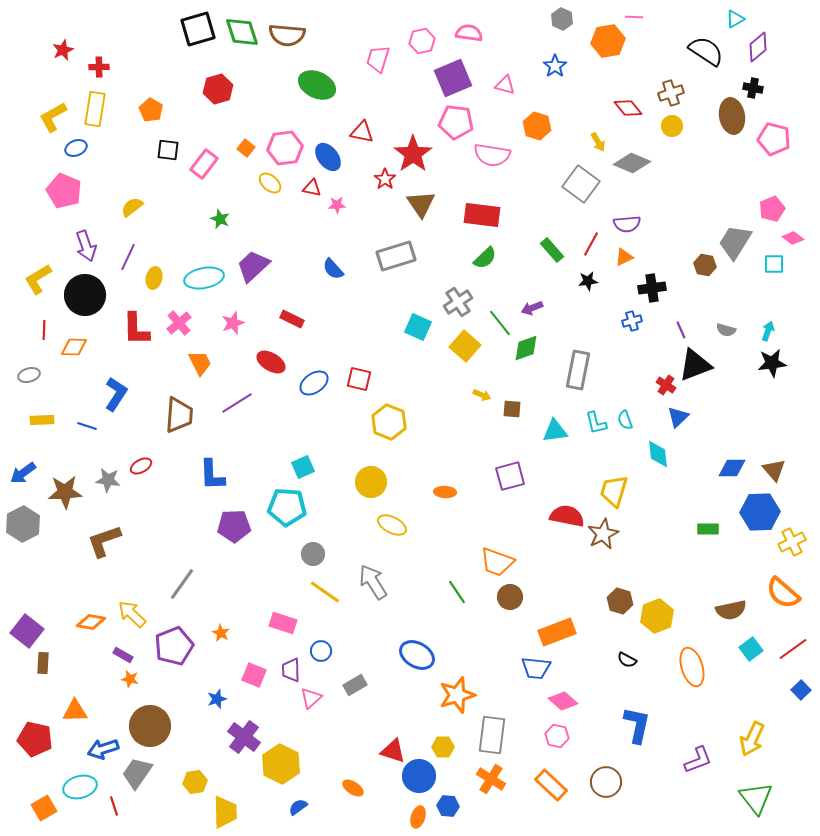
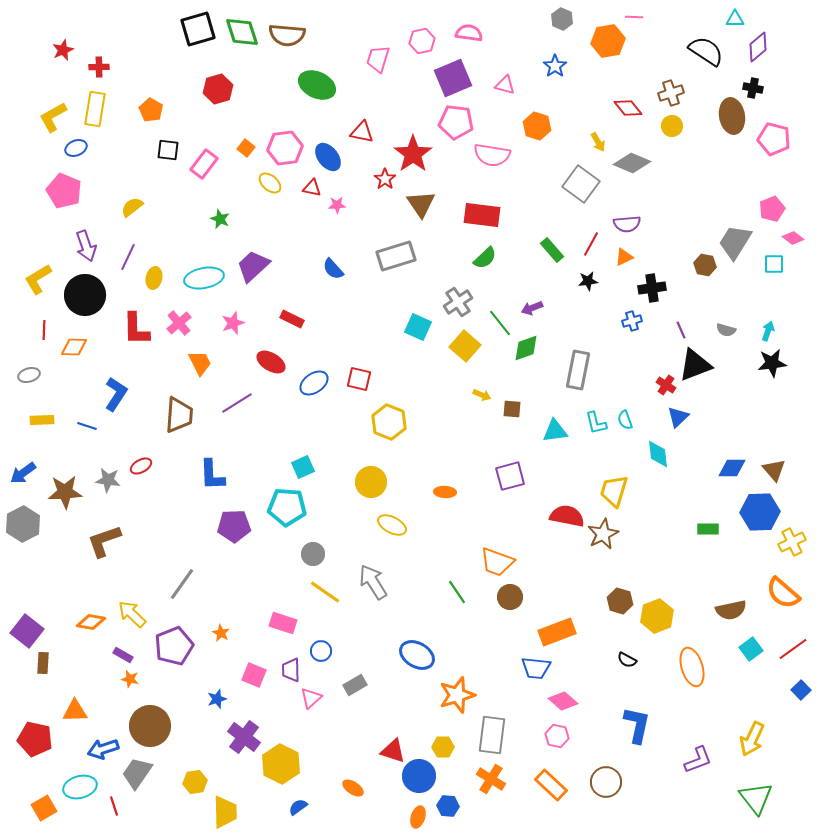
cyan triangle at (735, 19): rotated 30 degrees clockwise
